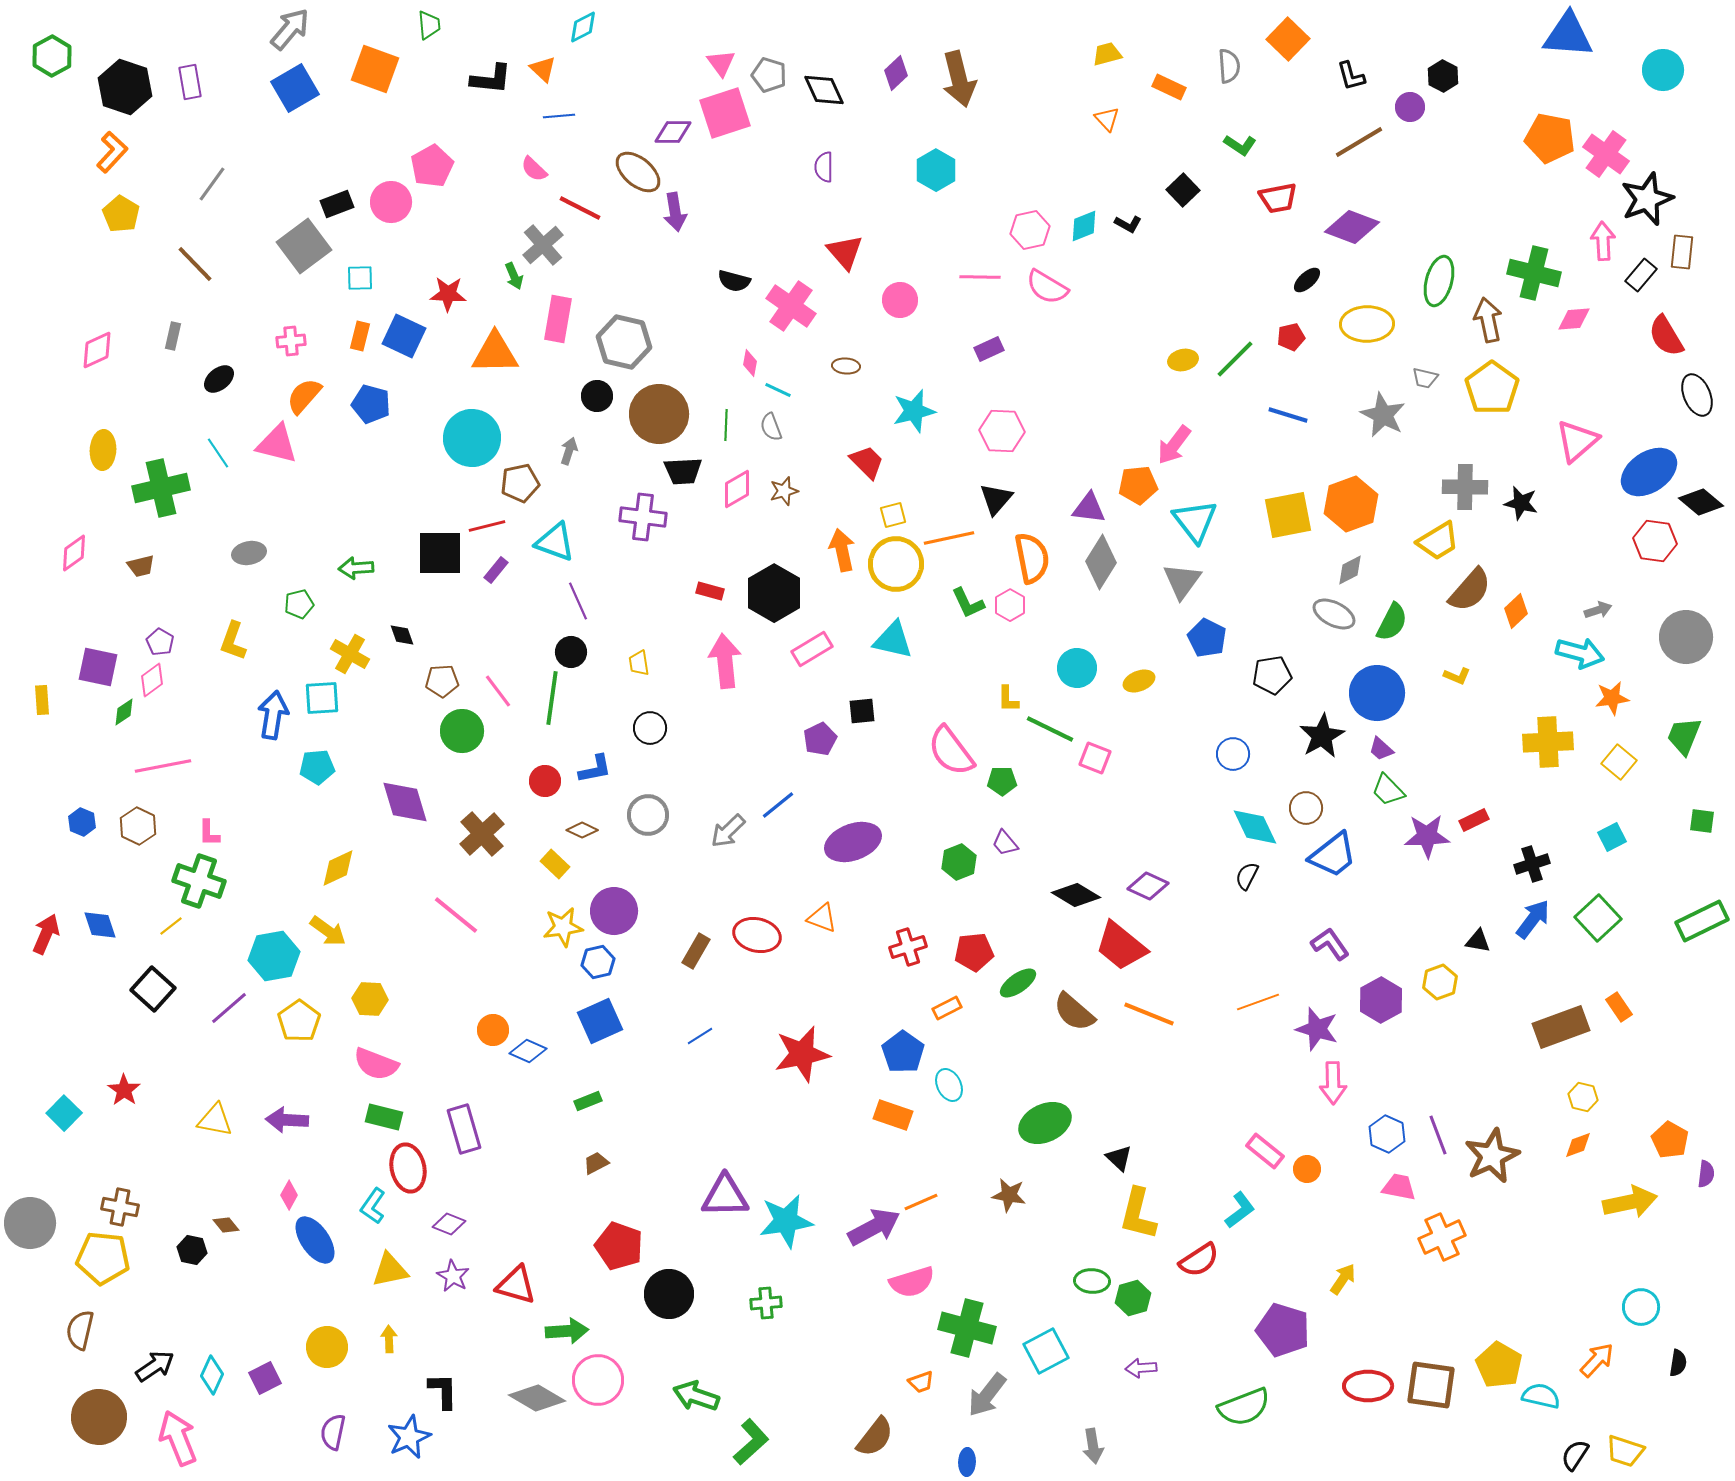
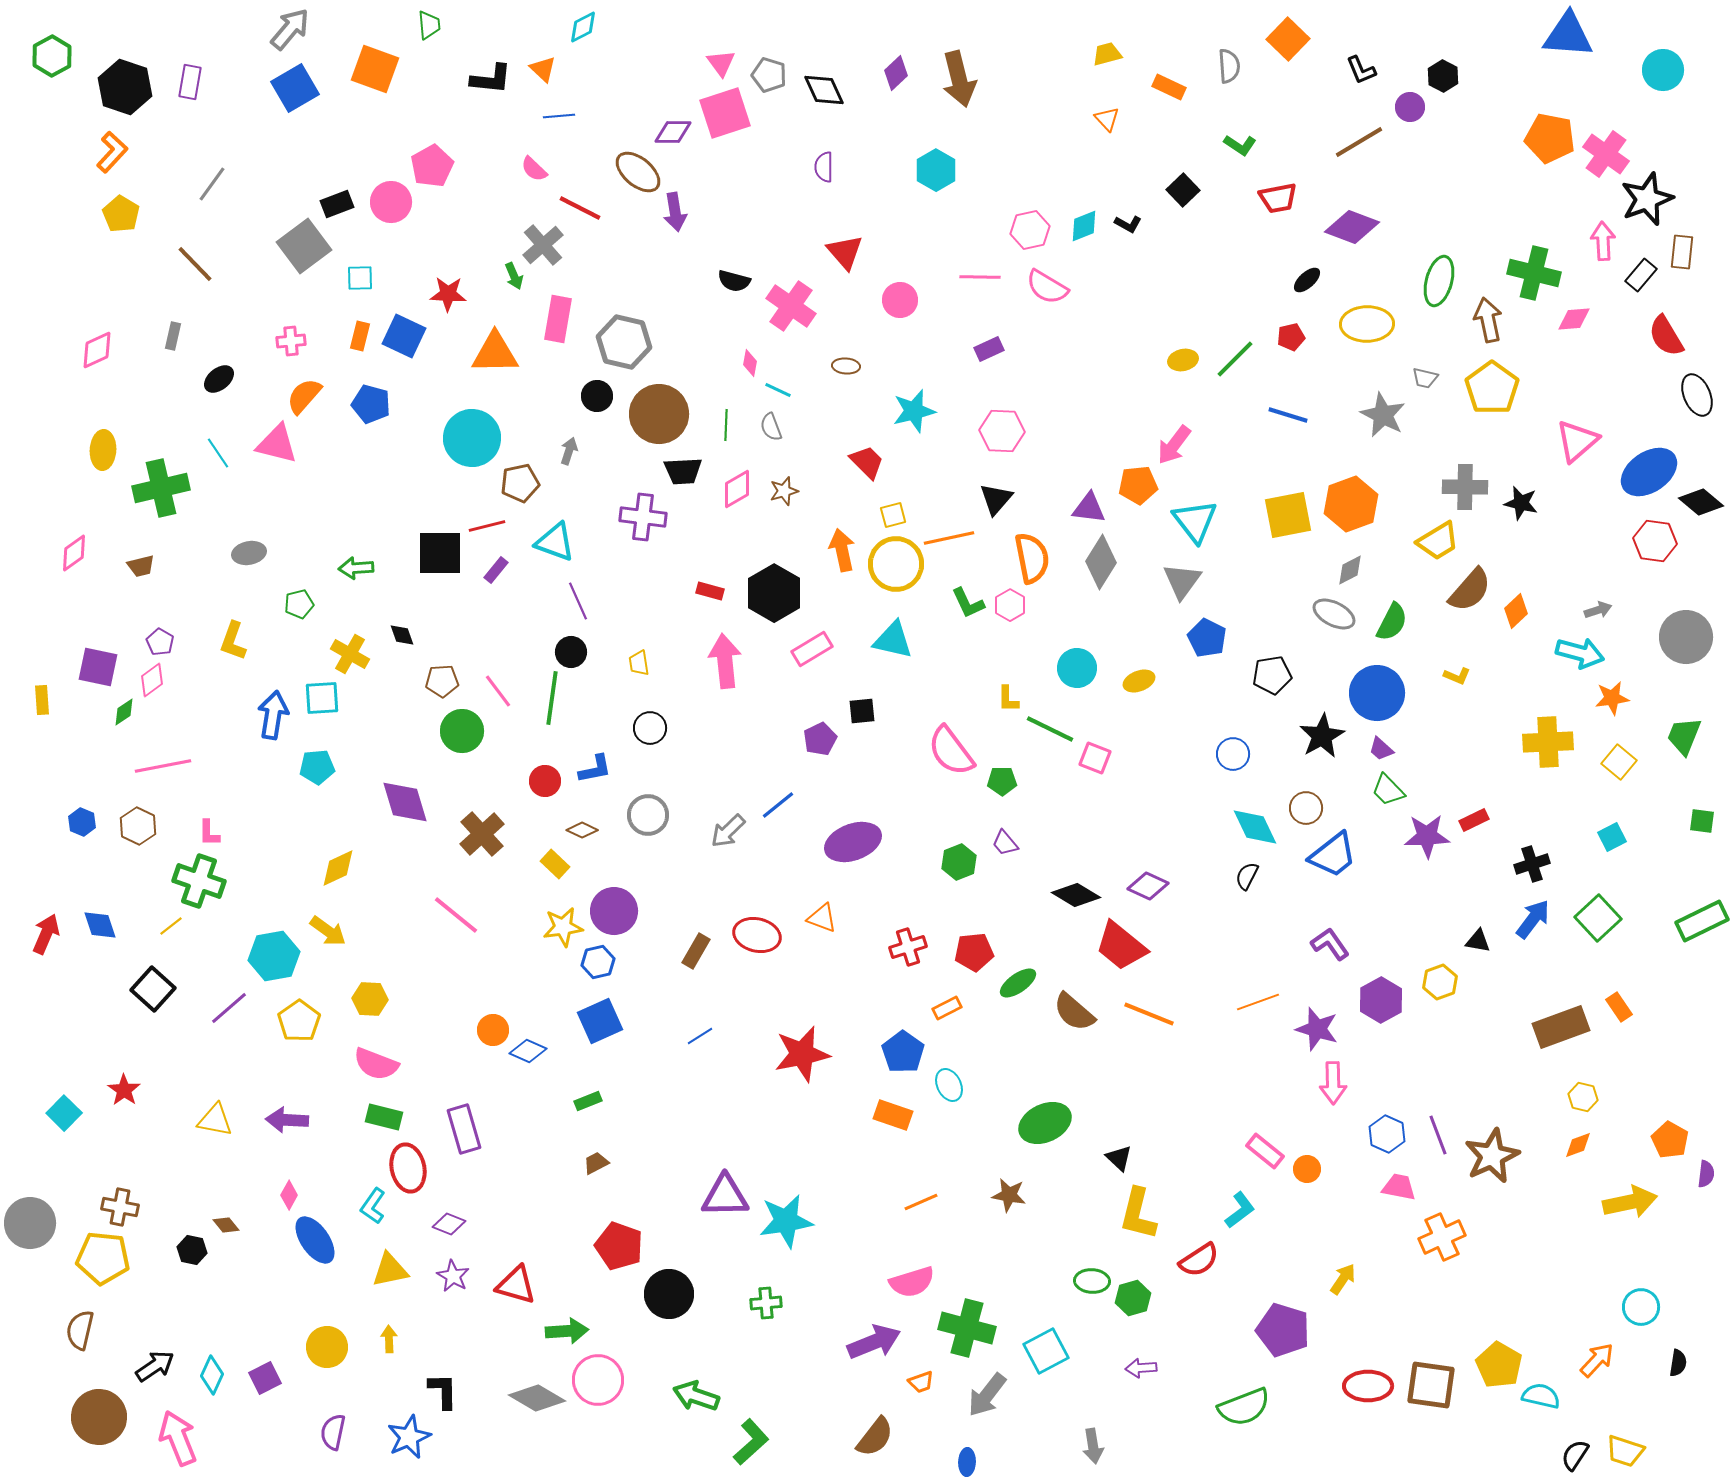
black L-shape at (1351, 76): moved 10 px right, 6 px up; rotated 8 degrees counterclockwise
purple rectangle at (190, 82): rotated 20 degrees clockwise
purple arrow at (874, 1227): moved 115 px down; rotated 6 degrees clockwise
